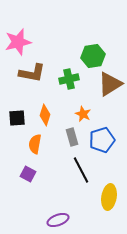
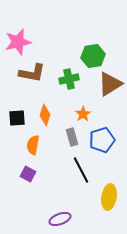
orange star: rotated 14 degrees clockwise
orange semicircle: moved 2 px left, 1 px down
purple ellipse: moved 2 px right, 1 px up
